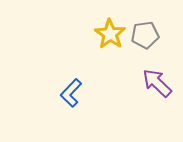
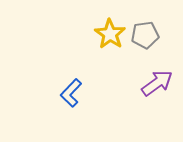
purple arrow: rotated 100 degrees clockwise
